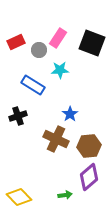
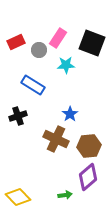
cyan star: moved 6 px right, 5 px up
purple diamond: moved 1 px left
yellow diamond: moved 1 px left
